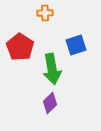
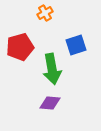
orange cross: rotated 28 degrees counterclockwise
red pentagon: rotated 24 degrees clockwise
purple diamond: rotated 50 degrees clockwise
